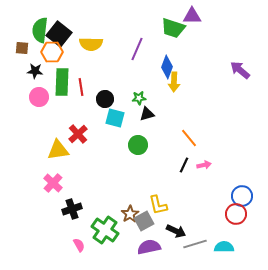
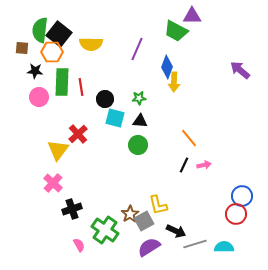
green trapezoid: moved 3 px right, 3 px down; rotated 10 degrees clockwise
black triangle: moved 7 px left, 7 px down; rotated 21 degrees clockwise
yellow triangle: rotated 45 degrees counterclockwise
purple semicircle: rotated 20 degrees counterclockwise
